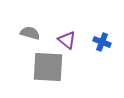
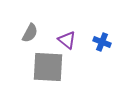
gray semicircle: rotated 102 degrees clockwise
